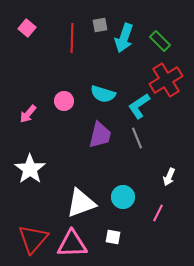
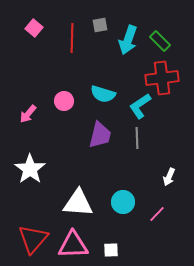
pink square: moved 7 px right
cyan arrow: moved 4 px right, 2 px down
red cross: moved 4 px left, 2 px up; rotated 24 degrees clockwise
cyan L-shape: moved 1 px right
gray line: rotated 20 degrees clockwise
cyan circle: moved 5 px down
white triangle: moved 3 px left; rotated 24 degrees clockwise
pink line: moved 1 px left, 1 px down; rotated 18 degrees clockwise
white square: moved 2 px left, 13 px down; rotated 14 degrees counterclockwise
pink triangle: moved 1 px right, 1 px down
